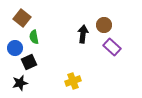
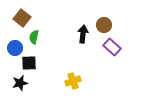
green semicircle: rotated 24 degrees clockwise
black square: moved 1 px down; rotated 21 degrees clockwise
